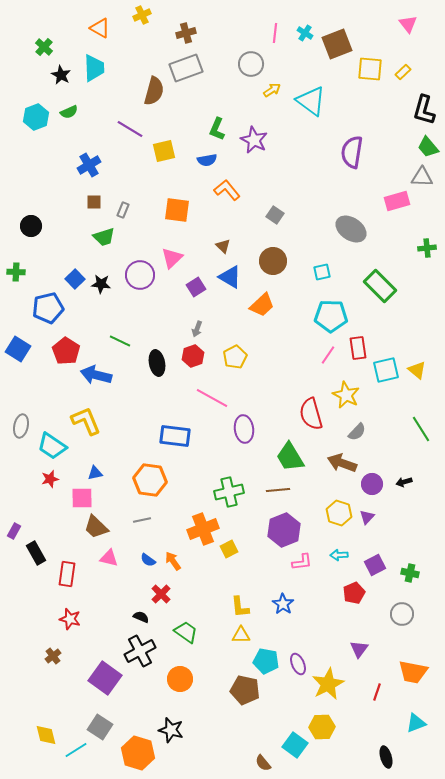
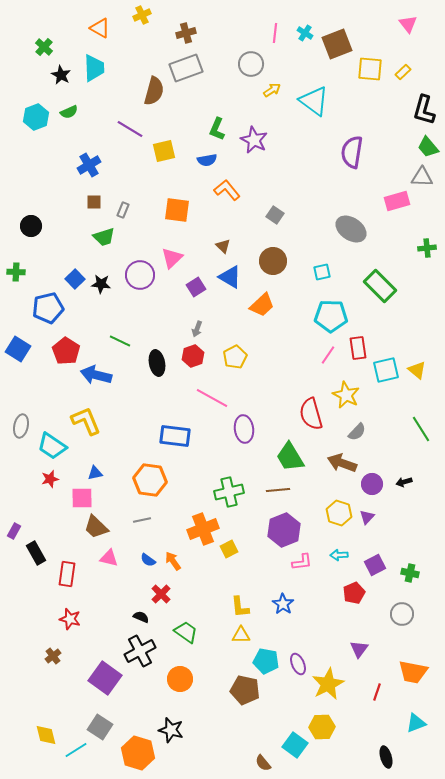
cyan triangle at (311, 101): moved 3 px right
